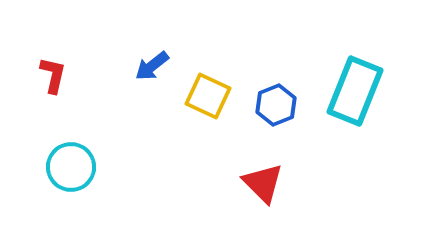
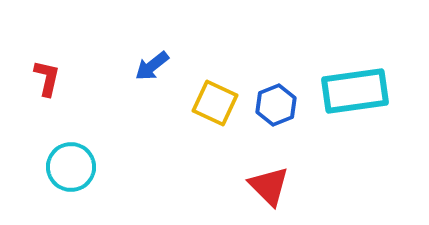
red L-shape: moved 6 px left, 3 px down
cyan rectangle: rotated 60 degrees clockwise
yellow square: moved 7 px right, 7 px down
red triangle: moved 6 px right, 3 px down
